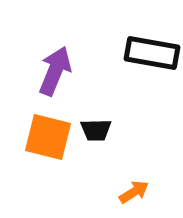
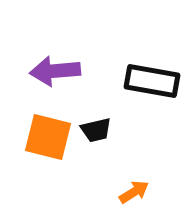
black rectangle: moved 28 px down
purple arrow: rotated 117 degrees counterclockwise
black trapezoid: rotated 12 degrees counterclockwise
